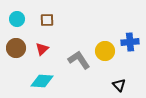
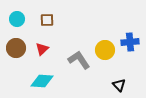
yellow circle: moved 1 px up
